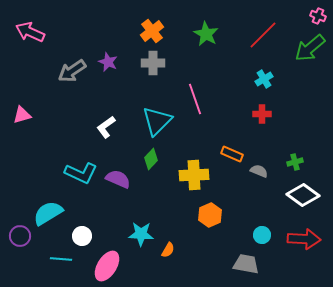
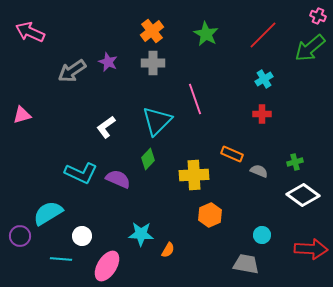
green diamond: moved 3 px left
red arrow: moved 7 px right, 10 px down
